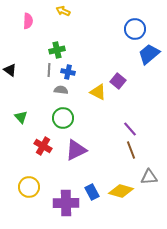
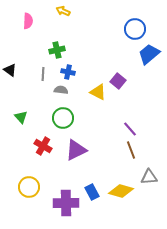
gray line: moved 6 px left, 4 px down
